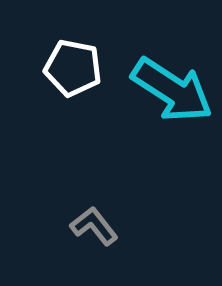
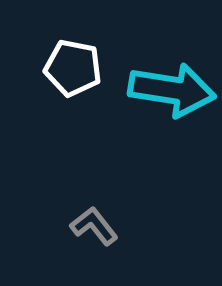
cyan arrow: rotated 24 degrees counterclockwise
